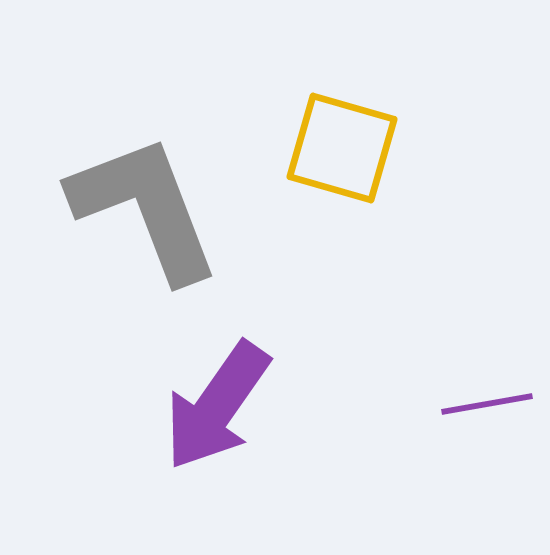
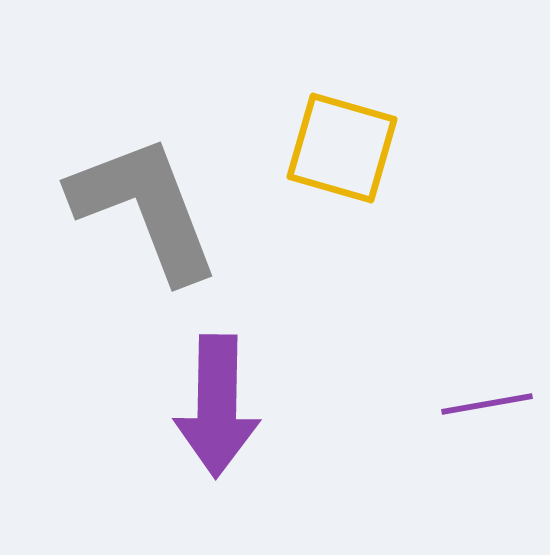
purple arrow: rotated 34 degrees counterclockwise
